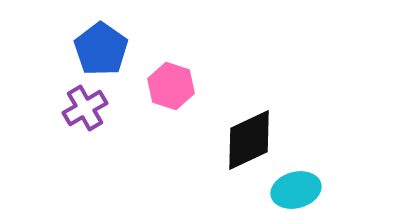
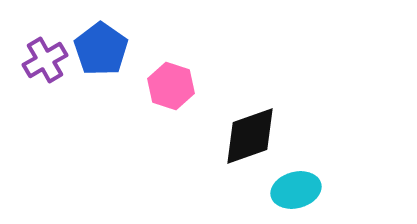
purple cross: moved 40 px left, 48 px up
black diamond: moved 1 px right, 4 px up; rotated 6 degrees clockwise
